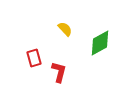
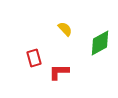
red L-shape: rotated 105 degrees counterclockwise
